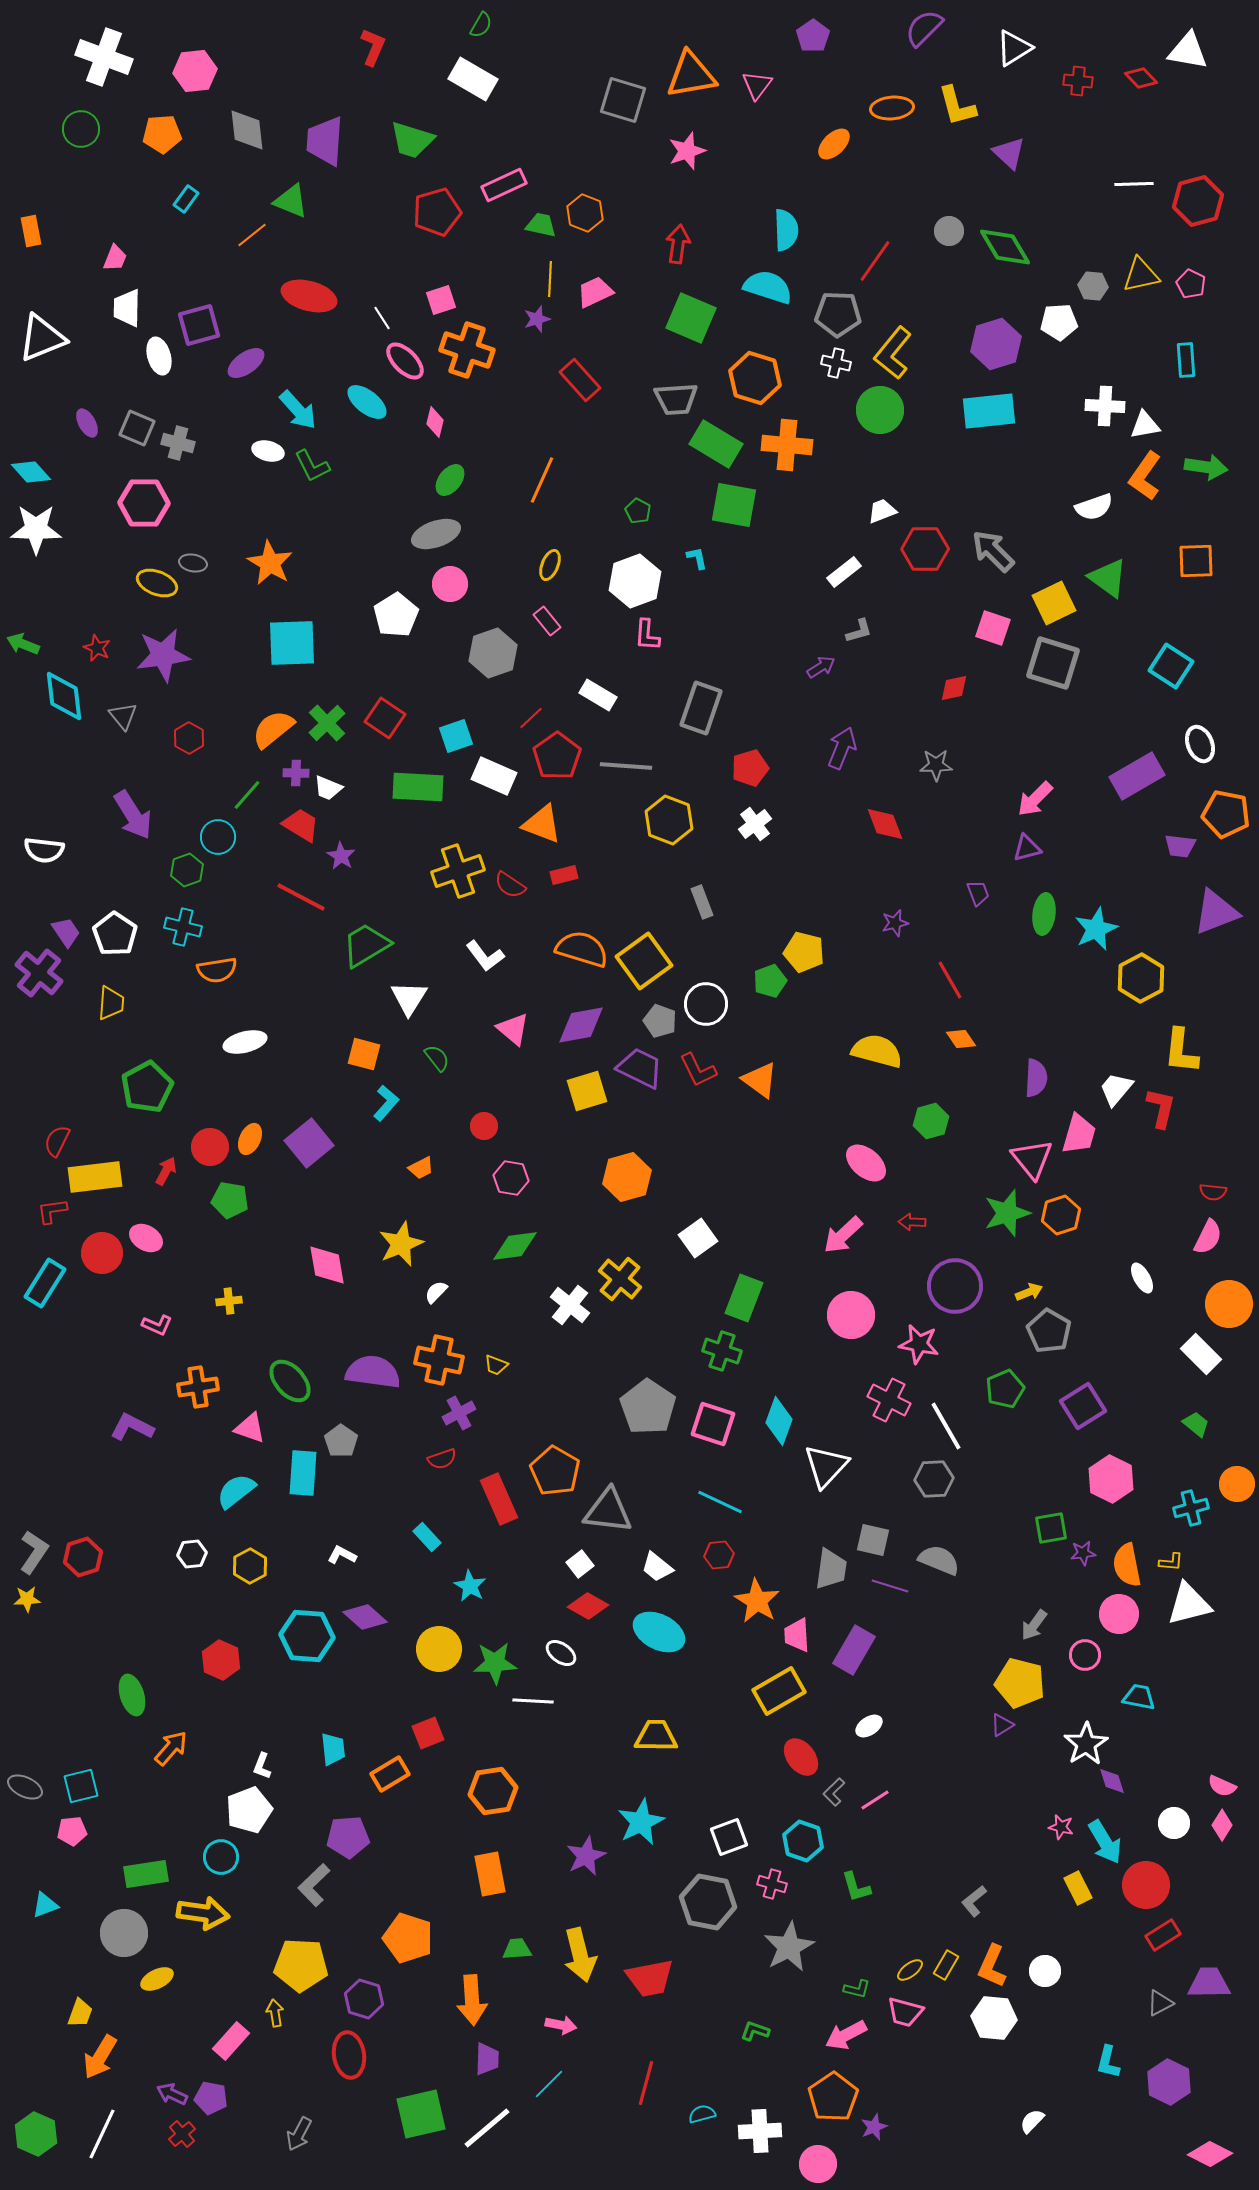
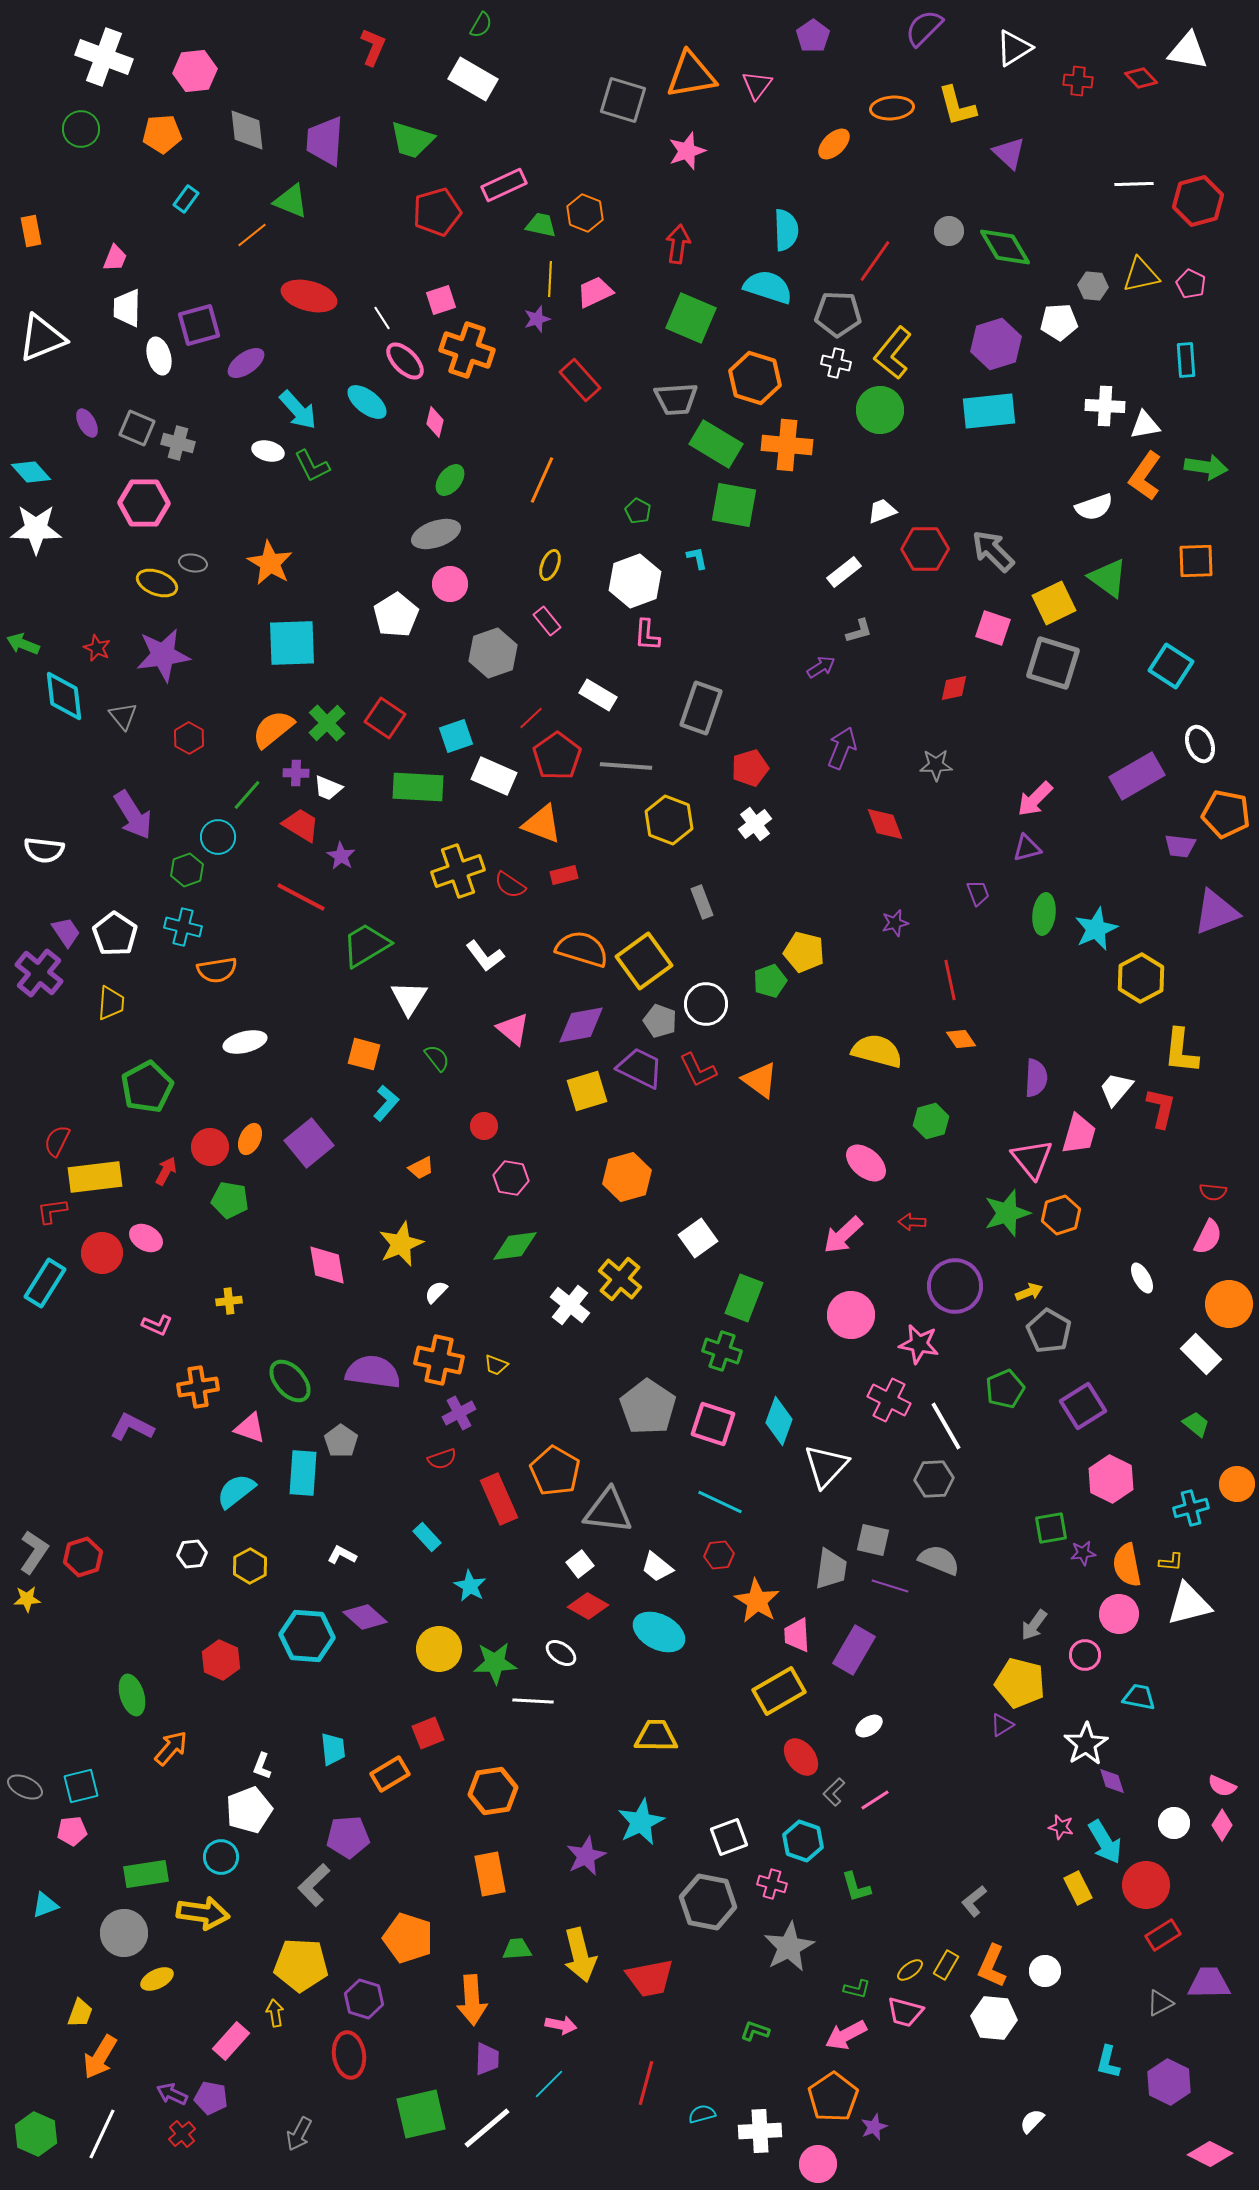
red line at (950, 980): rotated 18 degrees clockwise
